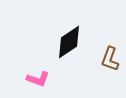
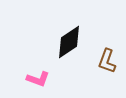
brown L-shape: moved 3 px left, 2 px down
